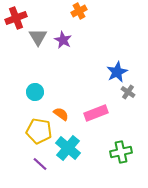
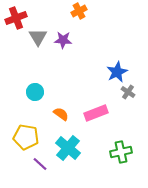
purple star: rotated 24 degrees counterclockwise
yellow pentagon: moved 13 px left, 6 px down
